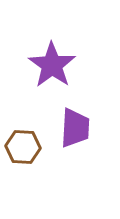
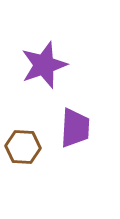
purple star: moved 8 px left; rotated 18 degrees clockwise
